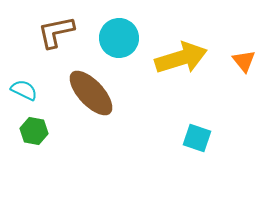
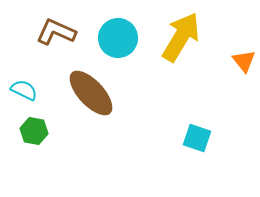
brown L-shape: rotated 36 degrees clockwise
cyan circle: moved 1 px left
yellow arrow: moved 21 px up; rotated 42 degrees counterclockwise
